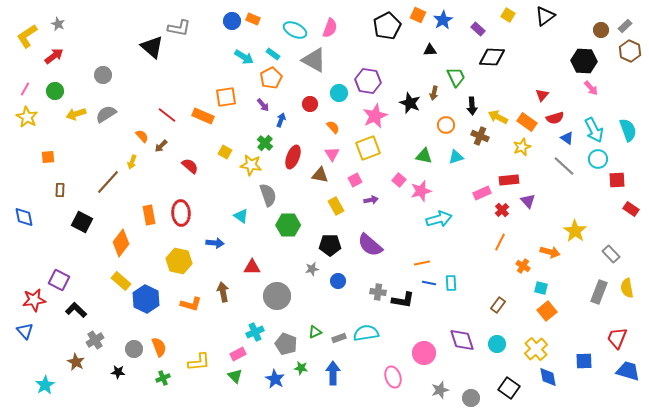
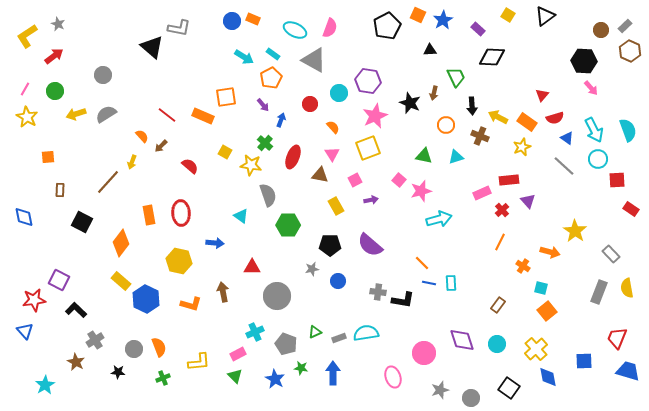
orange line at (422, 263): rotated 56 degrees clockwise
